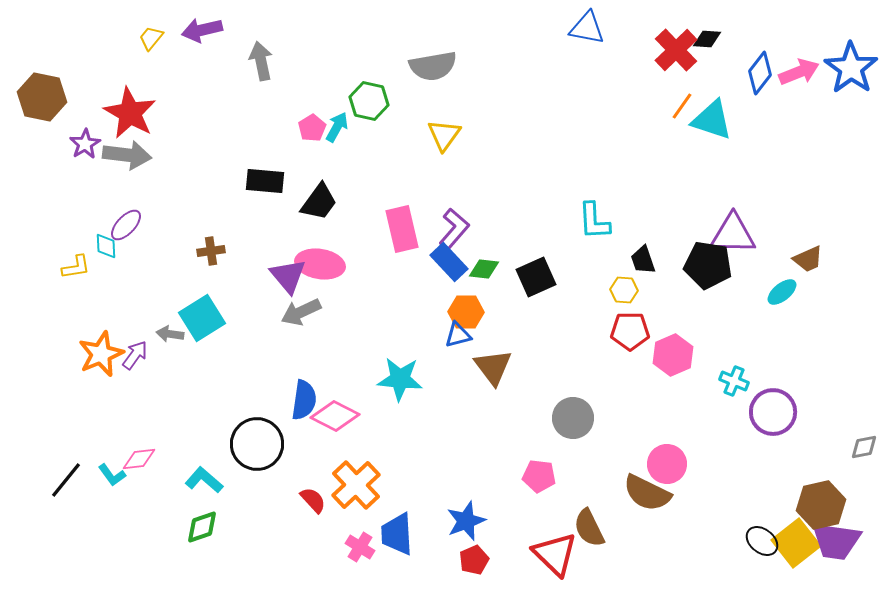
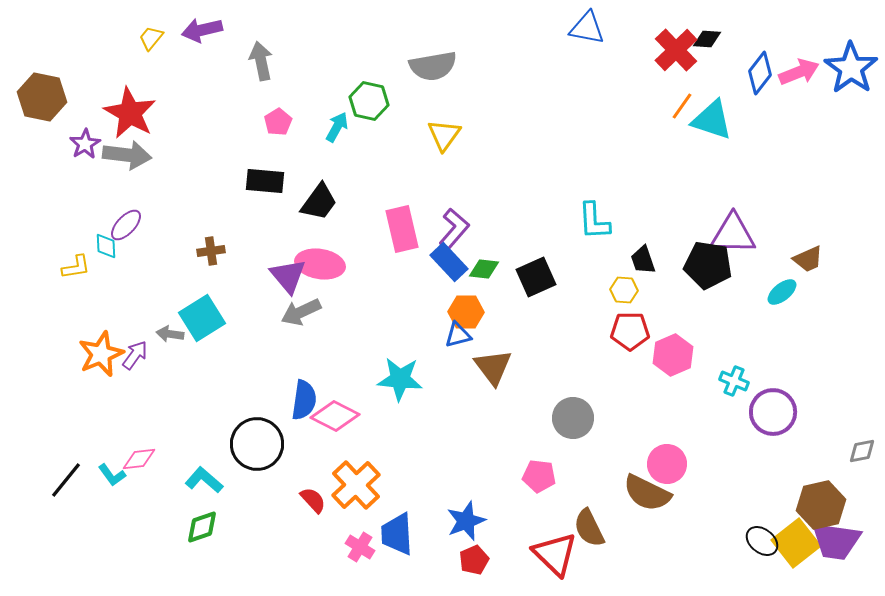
pink pentagon at (312, 128): moved 34 px left, 6 px up
gray diamond at (864, 447): moved 2 px left, 4 px down
